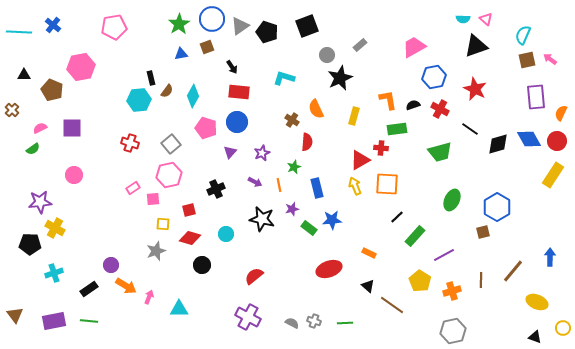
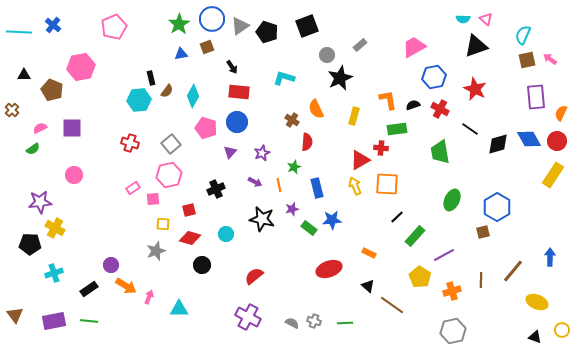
pink pentagon at (114, 27): rotated 15 degrees counterclockwise
green trapezoid at (440, 152): rotated 95 degrees clockwise
yellow pentagon at (420, 281): moved 4 px up
yellow circle at (563, 328): moved 1 px left, 2 px down
